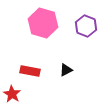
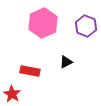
pink hexagon: rotated 20 degrees clockwise
black triangle: moved 8 px up
